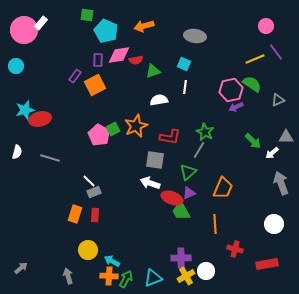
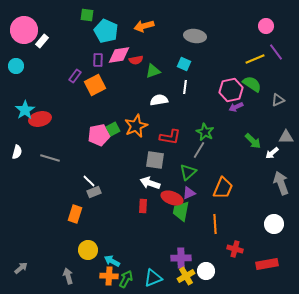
white rectangle at (41, 23): moved 1 px right, 18 px down
cyan star at (25, 110): rotated 18 degrees counterclockwise
pink pentagon at (99, 135): rotated 30 degrees clockwise
green trapezoid at (181, 211): rotated 40 degrees clockwise
red rectangle at (95, 215): moved 48 px right, 9 px up
